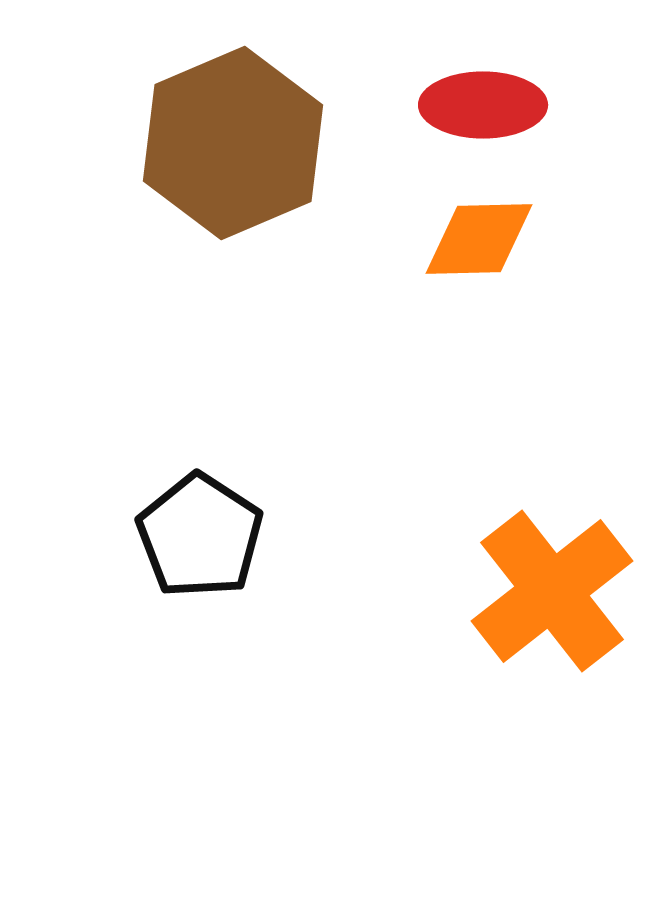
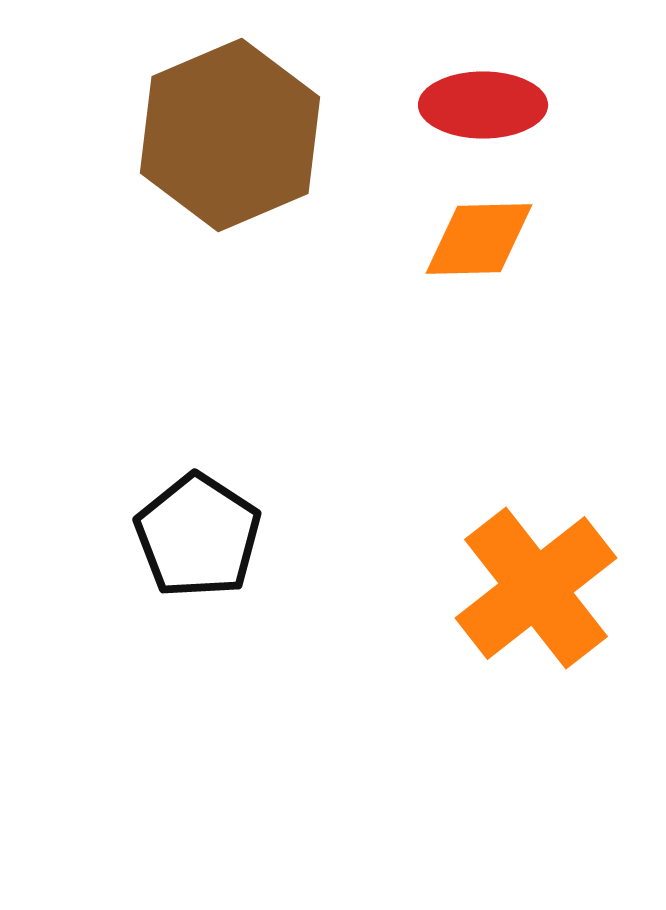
brown hexagon: moved 3 px left, 8 px up
black pentagon: moved 2 px left
orange cross: moved 16 px left, 3 px up
